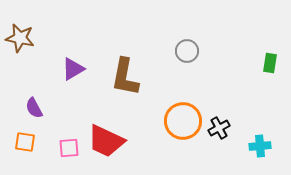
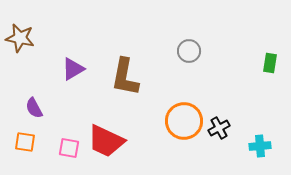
gray circle: moved 2 px right
orange circle: moved 1 px right
pink square: rotated 15 degrees clockwise
